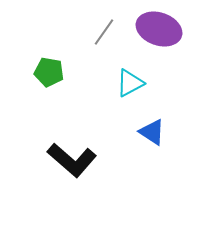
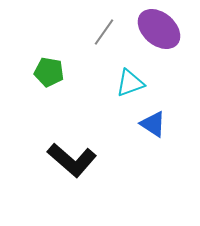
purple ellipse: rotated 21 degrees clockwise
cyan triangle: rotated 8 degrees clockwise
blue triangle: moved 1 px right, 8 px up
